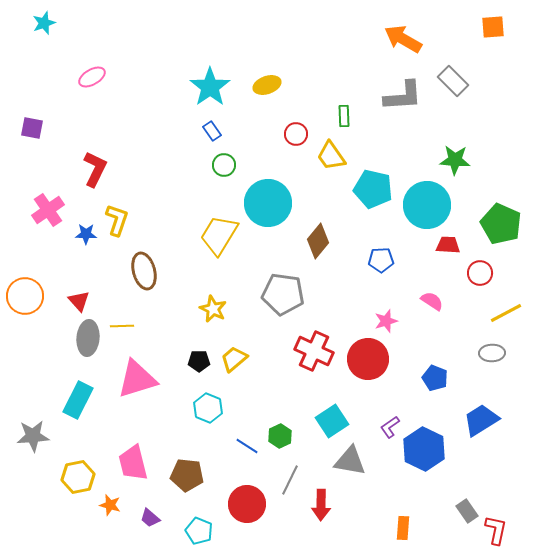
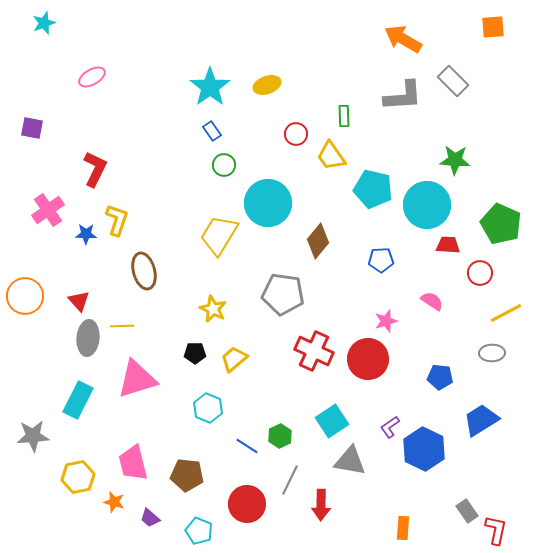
black pentagon at (199, 361): moved 4 px left, 8 px up
blue pentagon at (435, 378): moved 5 px right, 1 px up; rotated 15 degrees counterclockwise
orange star at (110, 505): moved 4 px right, 3 px up
